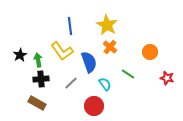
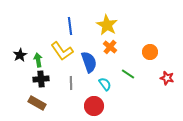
gray line: rotated 48 degrees counterclockwise
